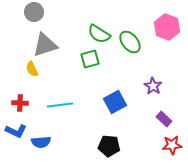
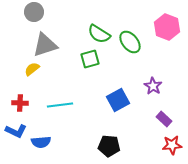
yellow semicircle: rotated 77 degrees clockwise
blue square: moved 3 px right, 2 px up
